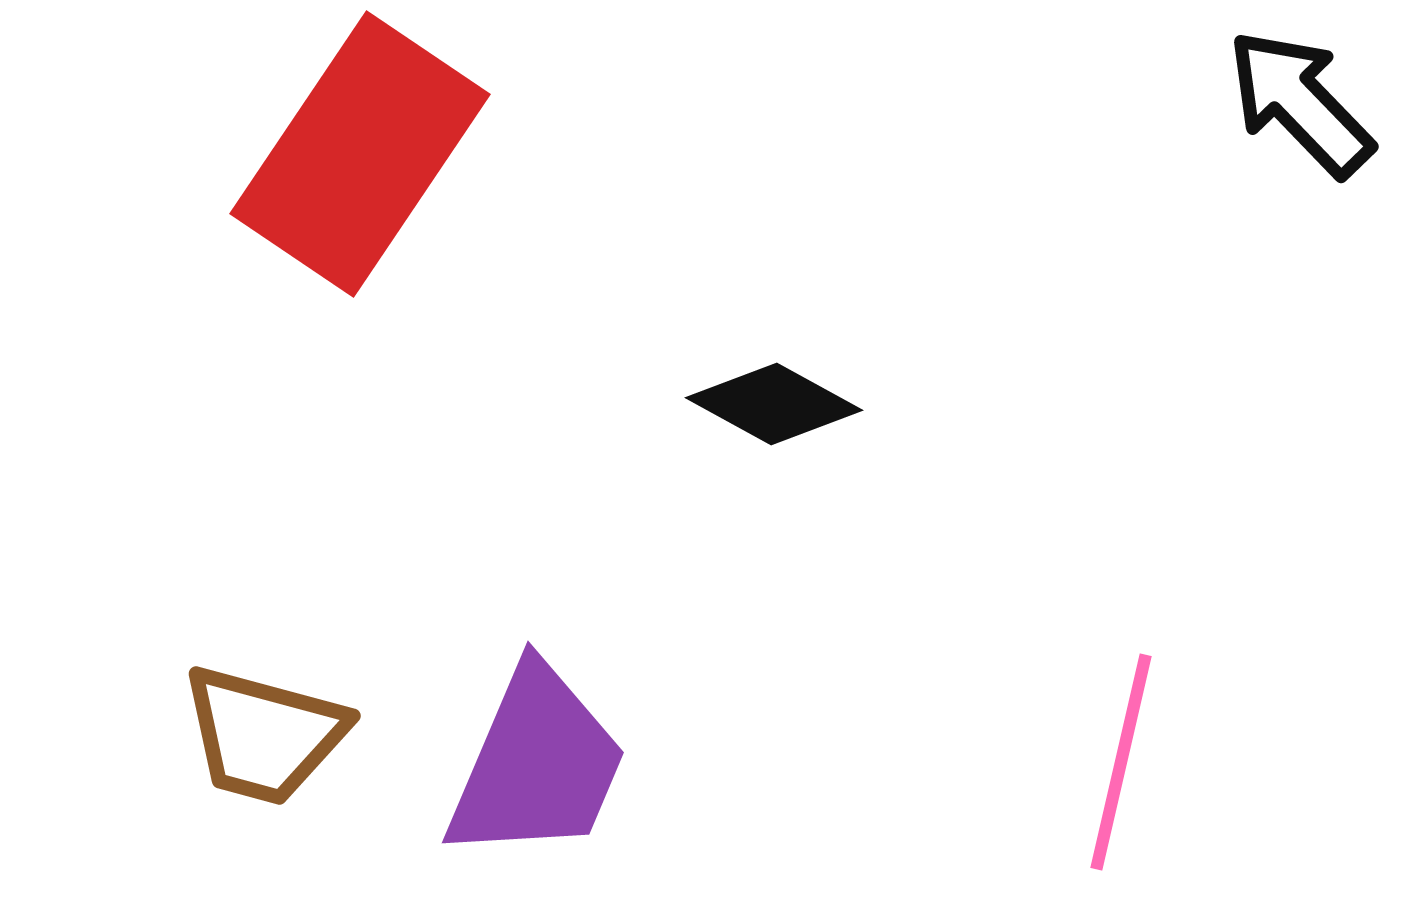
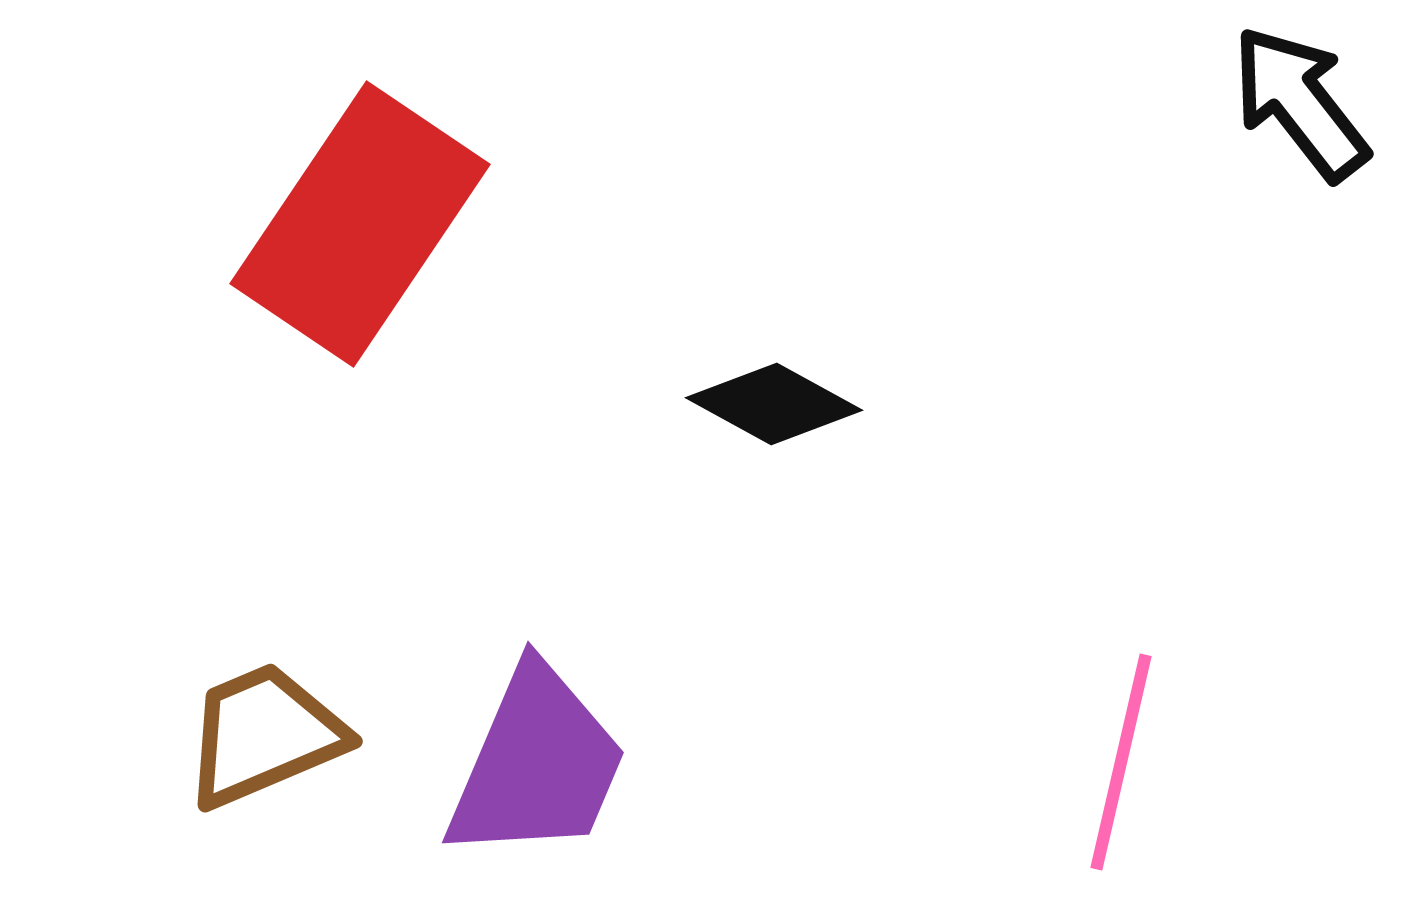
black arrow: rotated 6 degrees clockwise
red rectangle: moved 70 px down
brown trapezoid: rotated 142 degrees clockwise
